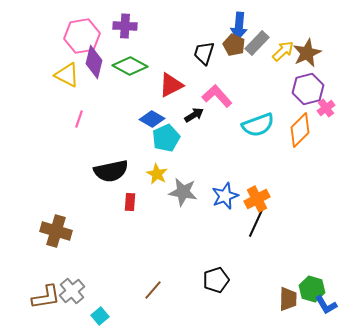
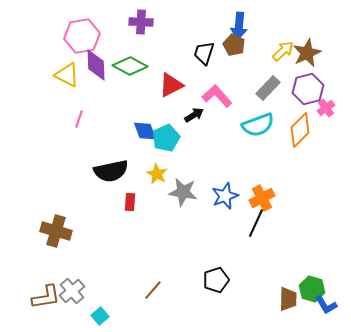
purple cross: moved 16 px right, 4 px up
gray rectangle: moved 11 px right, 45 px down
purple diamond: moved 2 px right, 3 px down; rotated 16 degrees counterclockwise
blue diamond: moved 7 px left, 12 px down; rotated 40 degrees clockwise
orange cross: moved 5 px right, 1 px up
